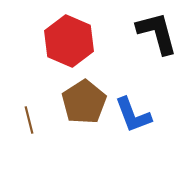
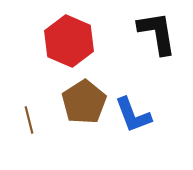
black L-shape: rotated 6 degrees clockwise
